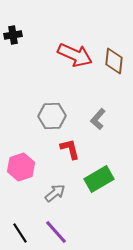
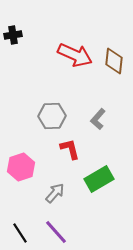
gray arrow: rotated 10 degrees counterclockwise
